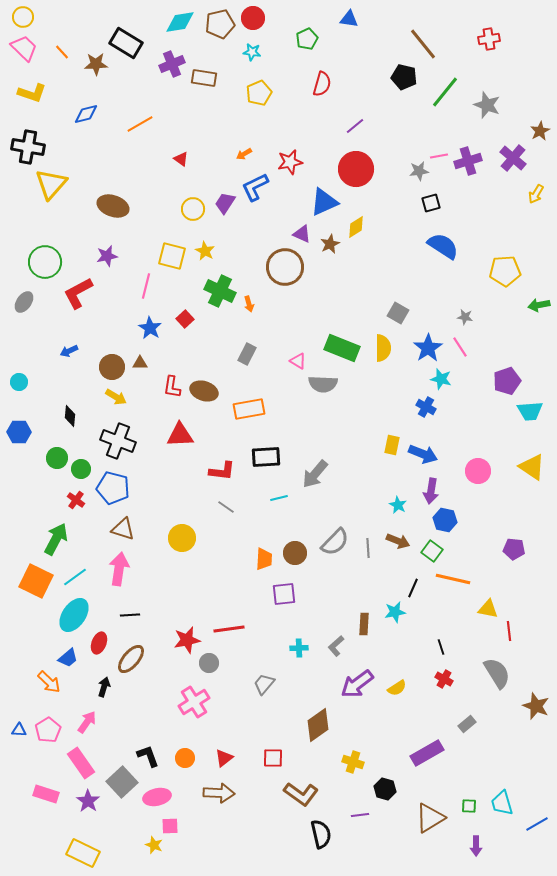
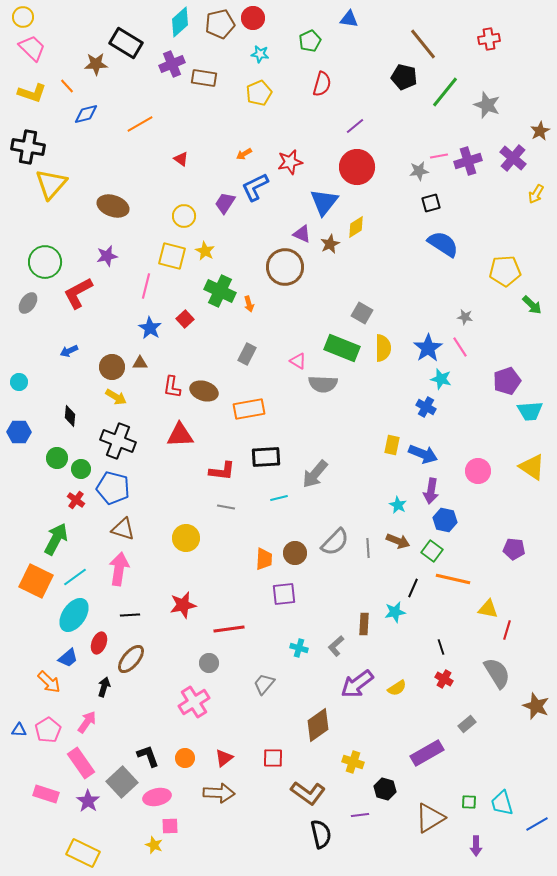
cyan diamond at (180, 22): rotated 32 degrees counterclockwise
green pentagon at (307, 39): moved 3 px right, 2 px down
pink trapezoid at (24, 48): moved 8 px right
orange line at (62, 52): moved 5 px right, 34 px down
cyan star at (252, 52): moved 8 px right, 2 px down
red circle at (356, 169): moved 1 px right, 2 px up
blue triangle at (324, 202): rotated 28 degrees counterclockwise
yellow circle at (193, 209): moved 9 px left, 7 px down
blue semicircle at (443, 246): moved 2 px up
gray ellipse at (24, 302): moved 4 px right, 1 px down
green arrow at (539, 305): moved 7 px left; rotated 125 degrees counterclockwise
gray square at (398, 313): moved 36 px left
gray line at (226, 507): rotated 24 degrees counterclockwise
yellow circle at (182, 538): moved 4 px right
red line at (509, 631): moved 2 px left, 1 px up; rotated 24 degrees clockwise
red star at (187, 640): moved 4 px left, 35 px up
cyan cross at (299, 648): rotated 18 degrees clockwise
brown L-shape at (301, 794): moved 7 px right, 1 px up
green square at (469, 806): moved 4 px up
